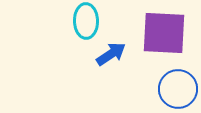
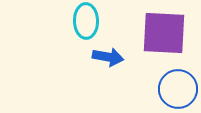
blue arrow: moved 3 px left, 3 px down; rotated 44 degrees clockwise
